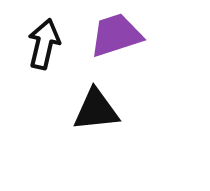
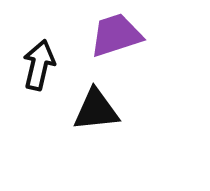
black arrow: moved 5 px left, 21 px down
